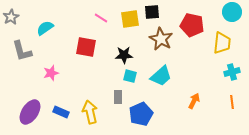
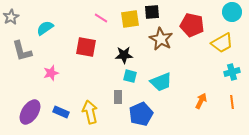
yellow trapezoid: rotated 55 degrees clockwise
cyan trapezoid: moved 6 px down; rotated 20 degrees clockwise
orange arrow: moved 7 px right
